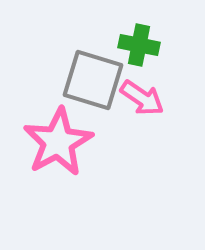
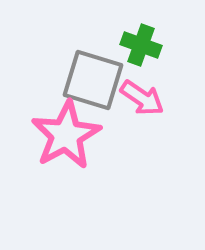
green cross: moved 2 px right; rotated 9 degrees clockwise
pink star: moved 8 px right, 7 px up
